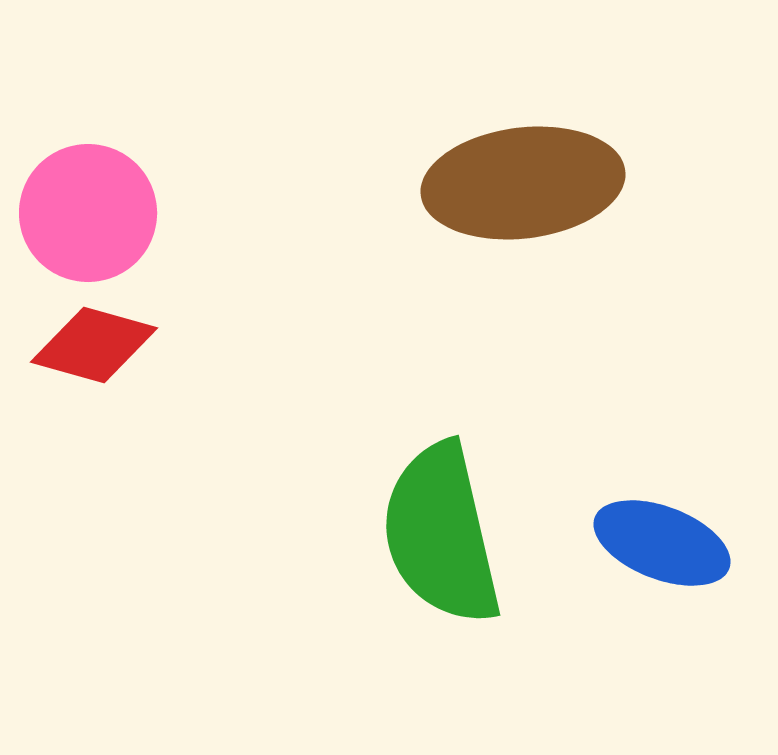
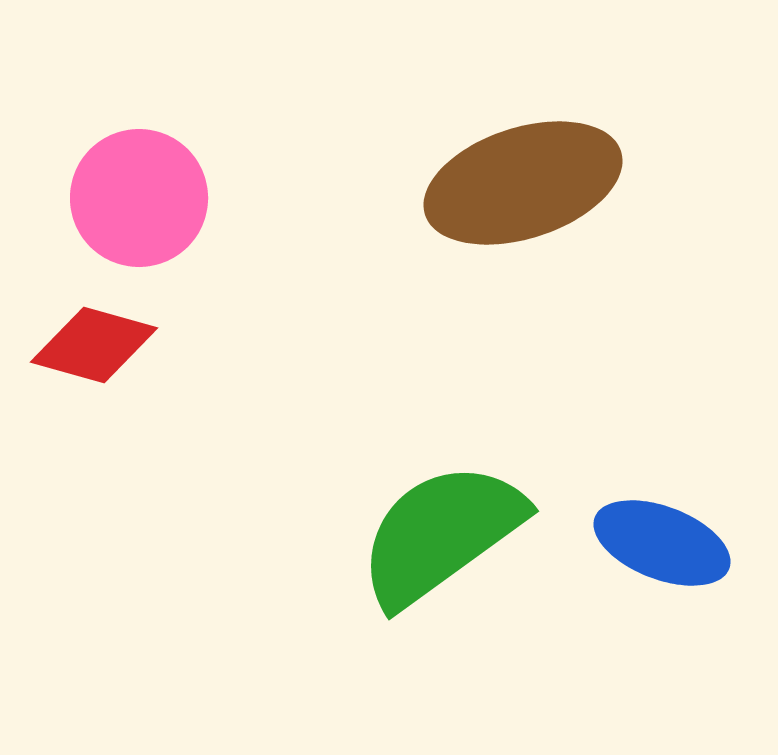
brown ellipse: rotated 11 degrees counterclockwise
pink circle: moved 51 px right, 15 px up
green semicircle: rotated 67 degrees clockwise
